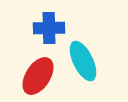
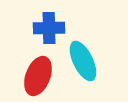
red ellipse: rotated 12 degrees counterclockwise
